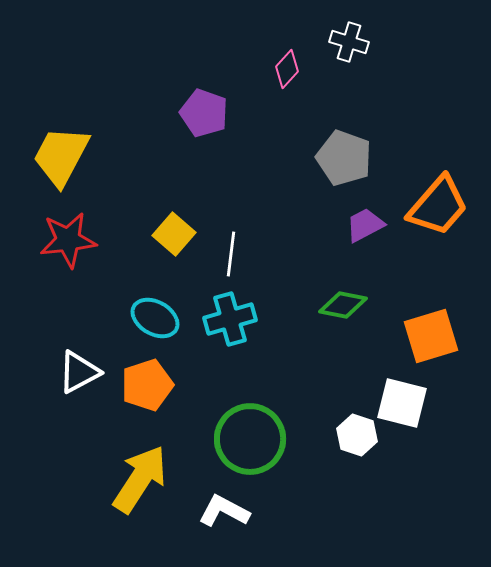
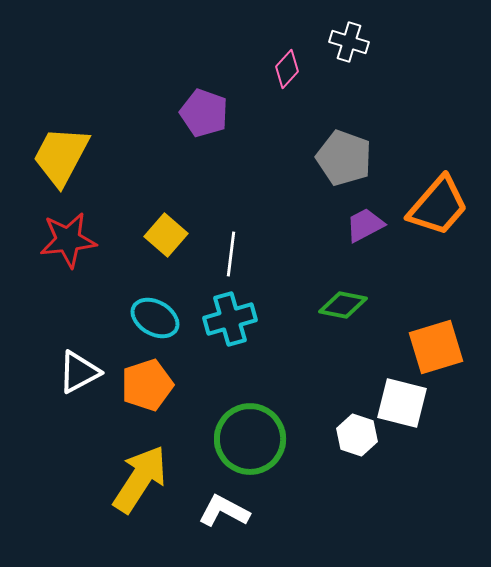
yellow square: moved 8 px left, 1 px down
orange square: moved 5 px right, 11 px down
